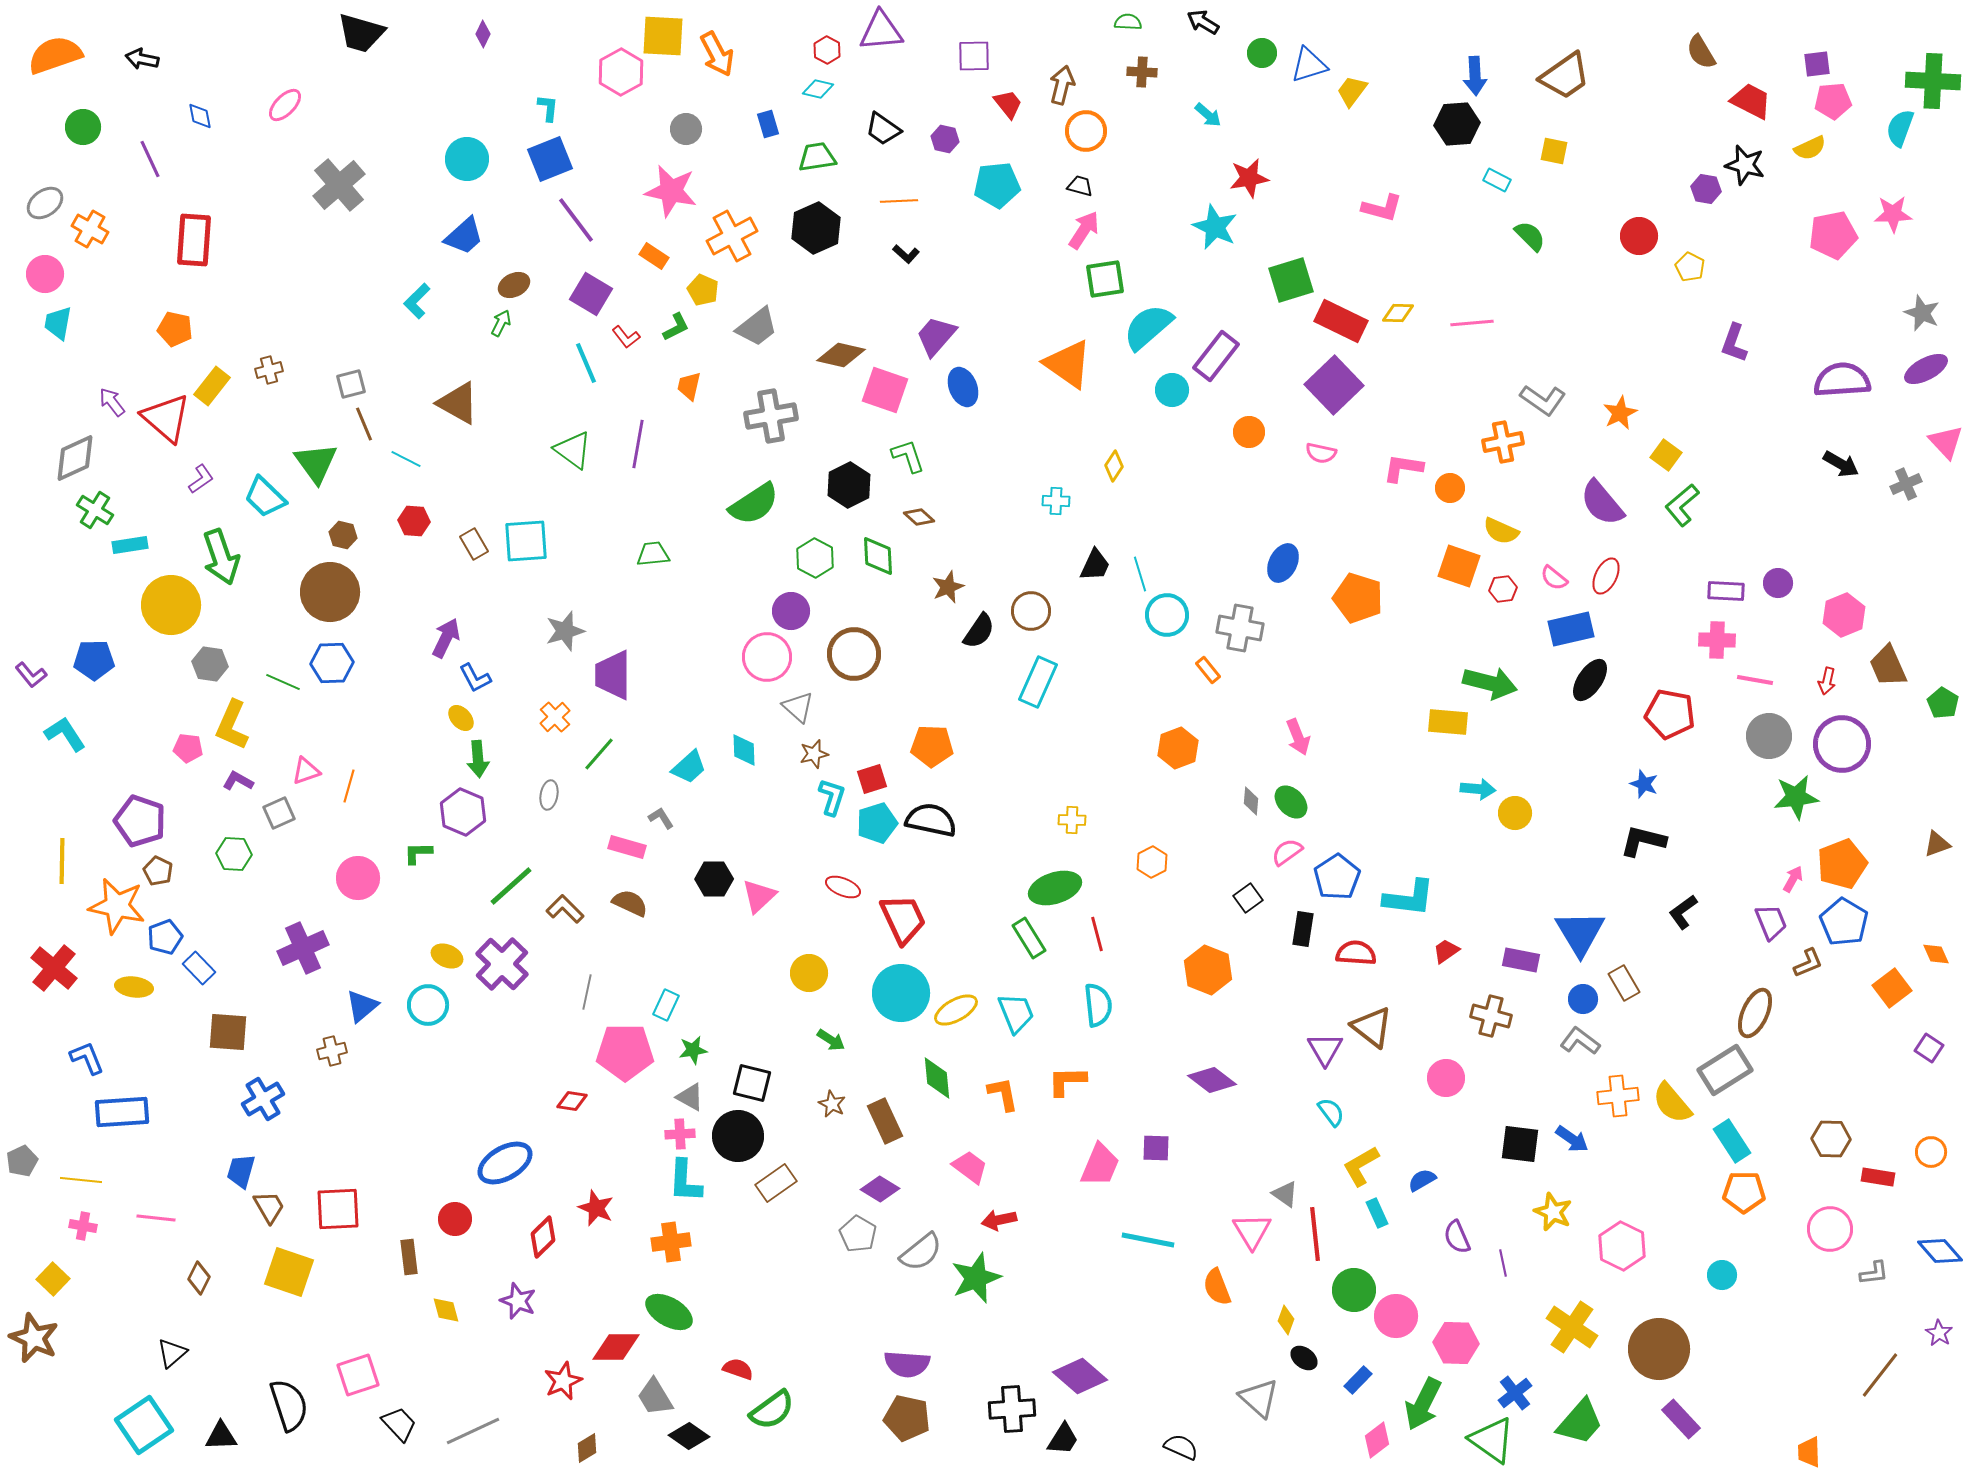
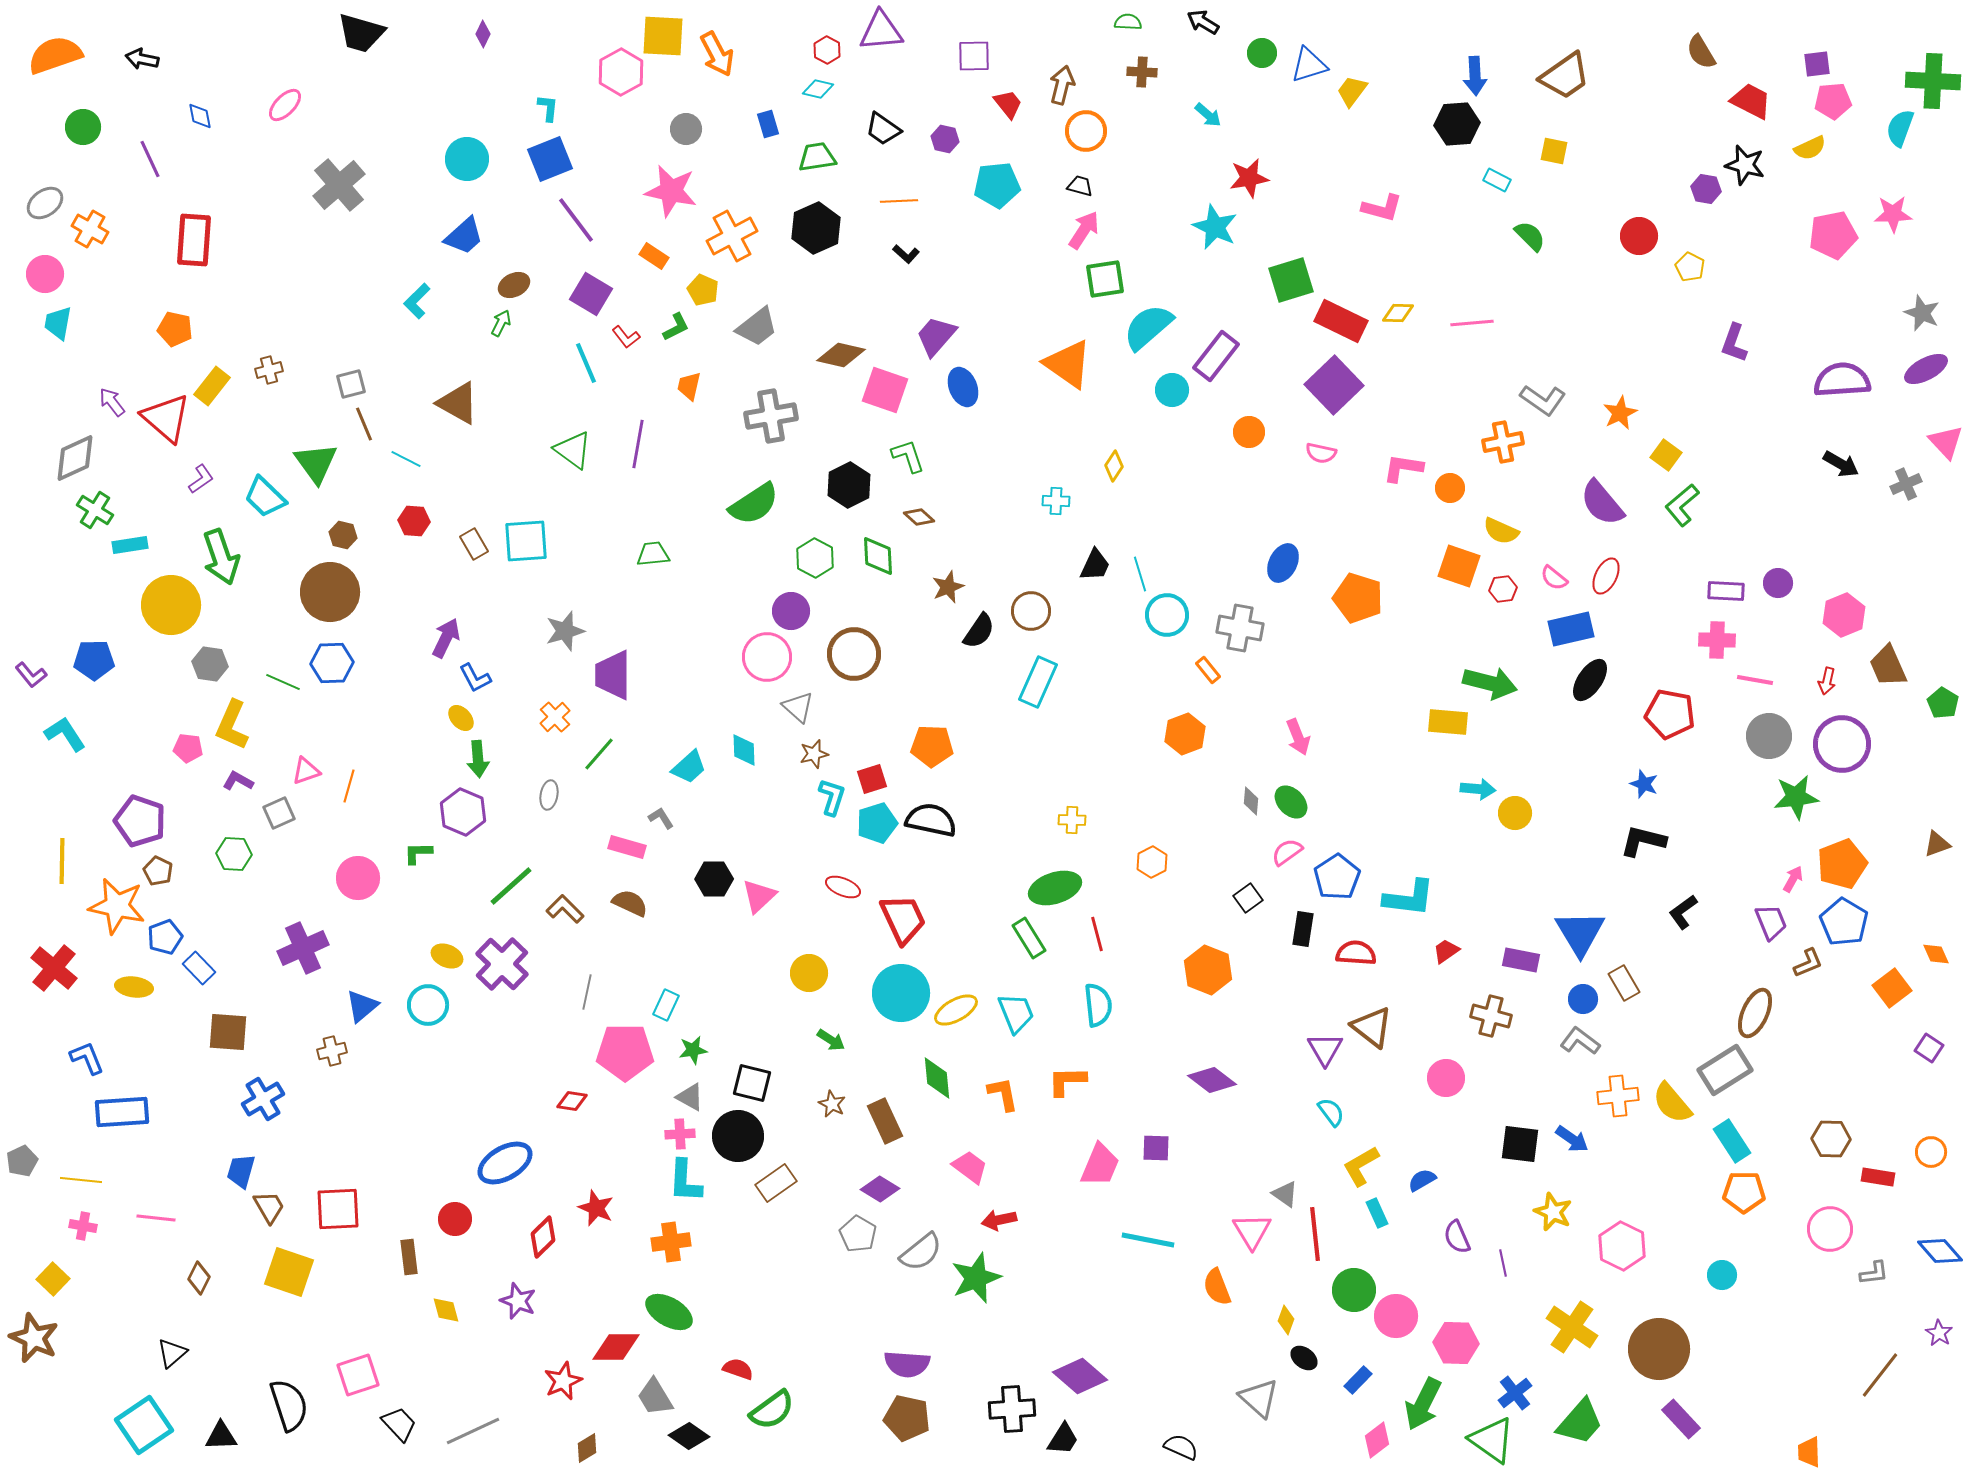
orange hexagon at (1178, 748): moved 7 px right, 14 px up
